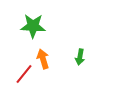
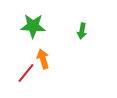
green arrow: moved 2 px right, 26 px up
red line: moved 2 px right, 1 px up
